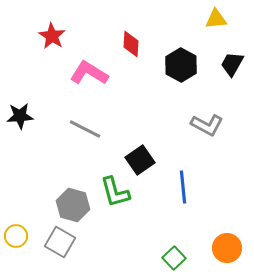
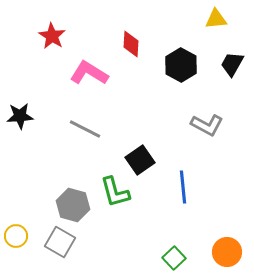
orange circle: moved 4 px down
